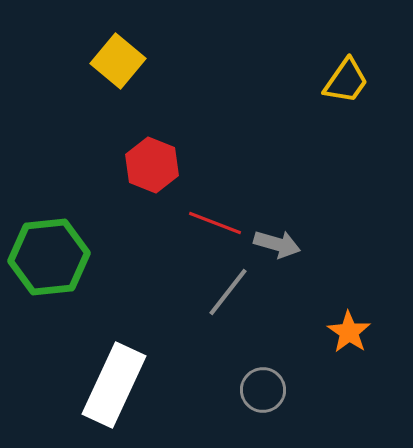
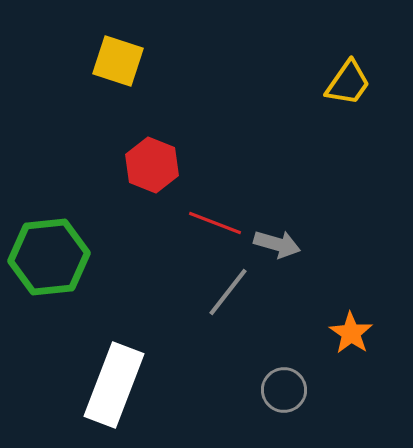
yellow square: rotated 22 degrees counterclockwise
yellow trapezoid: moved 2 px right, 2 px down
orange star: moved 2 px right, 1 px down
white rectangle: rotated 4 degrees counterclockwise
gray circle: moved 21 px right
